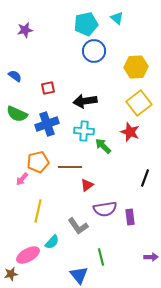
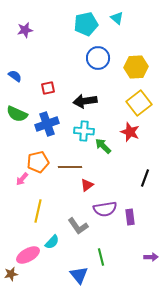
blue circle: moved 4 px right, 7 px down
